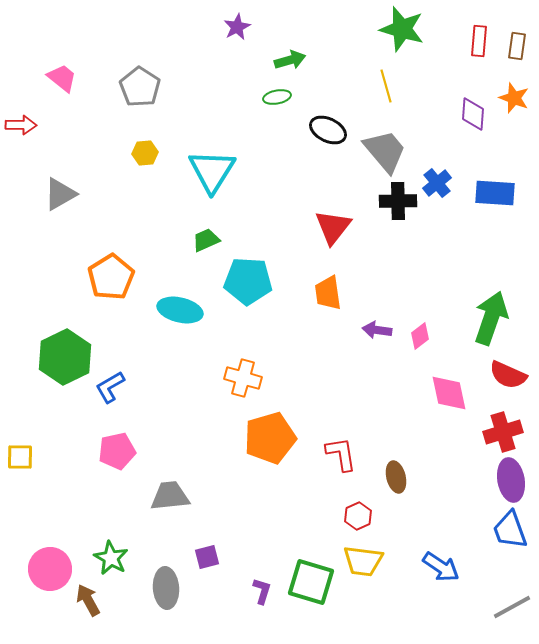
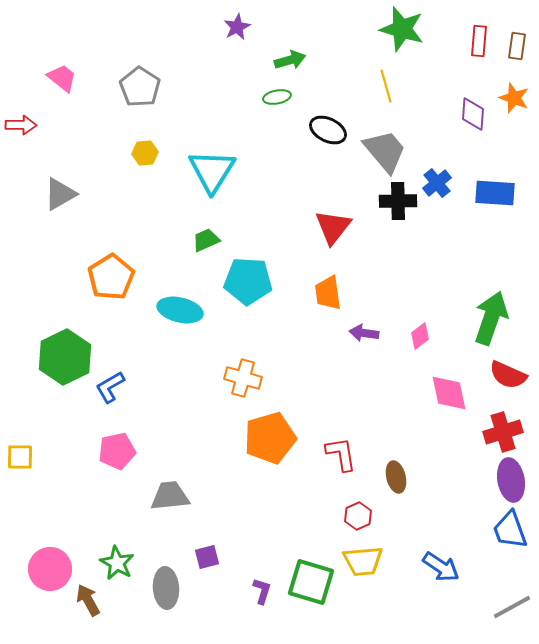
purple arrow at (377, 330): moved 13 px left, 3 px down
green star at (111, 558): moved 6 px right, 5 px down
yellow trapezoid at (363, 561): rotated 12 degrees counterclockwise
